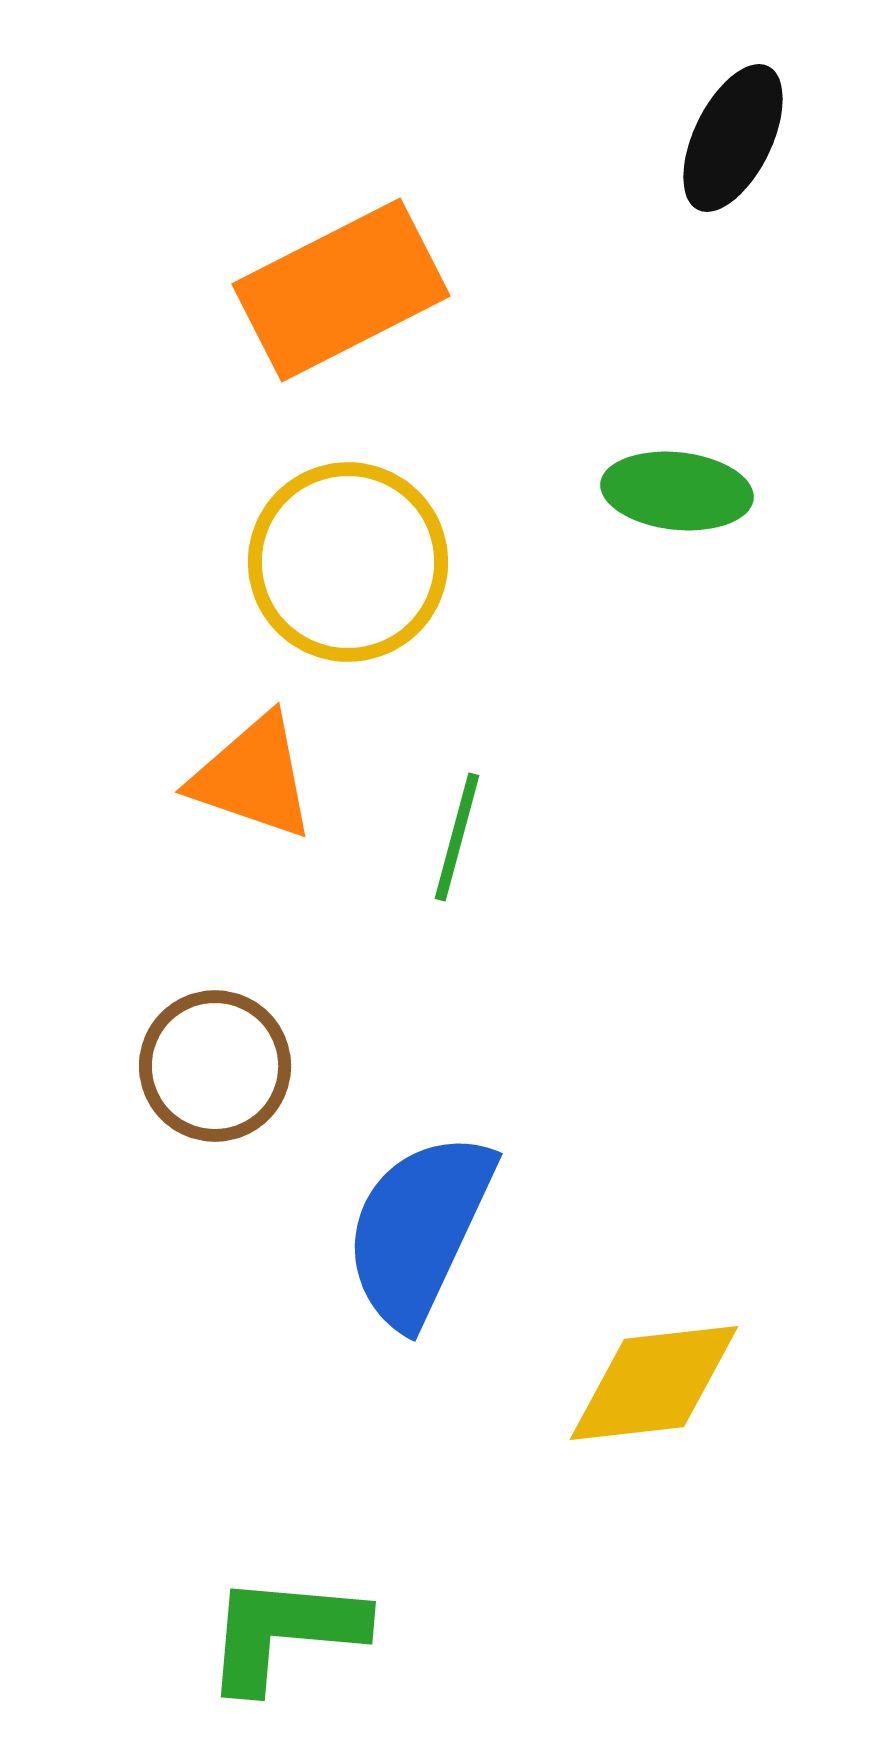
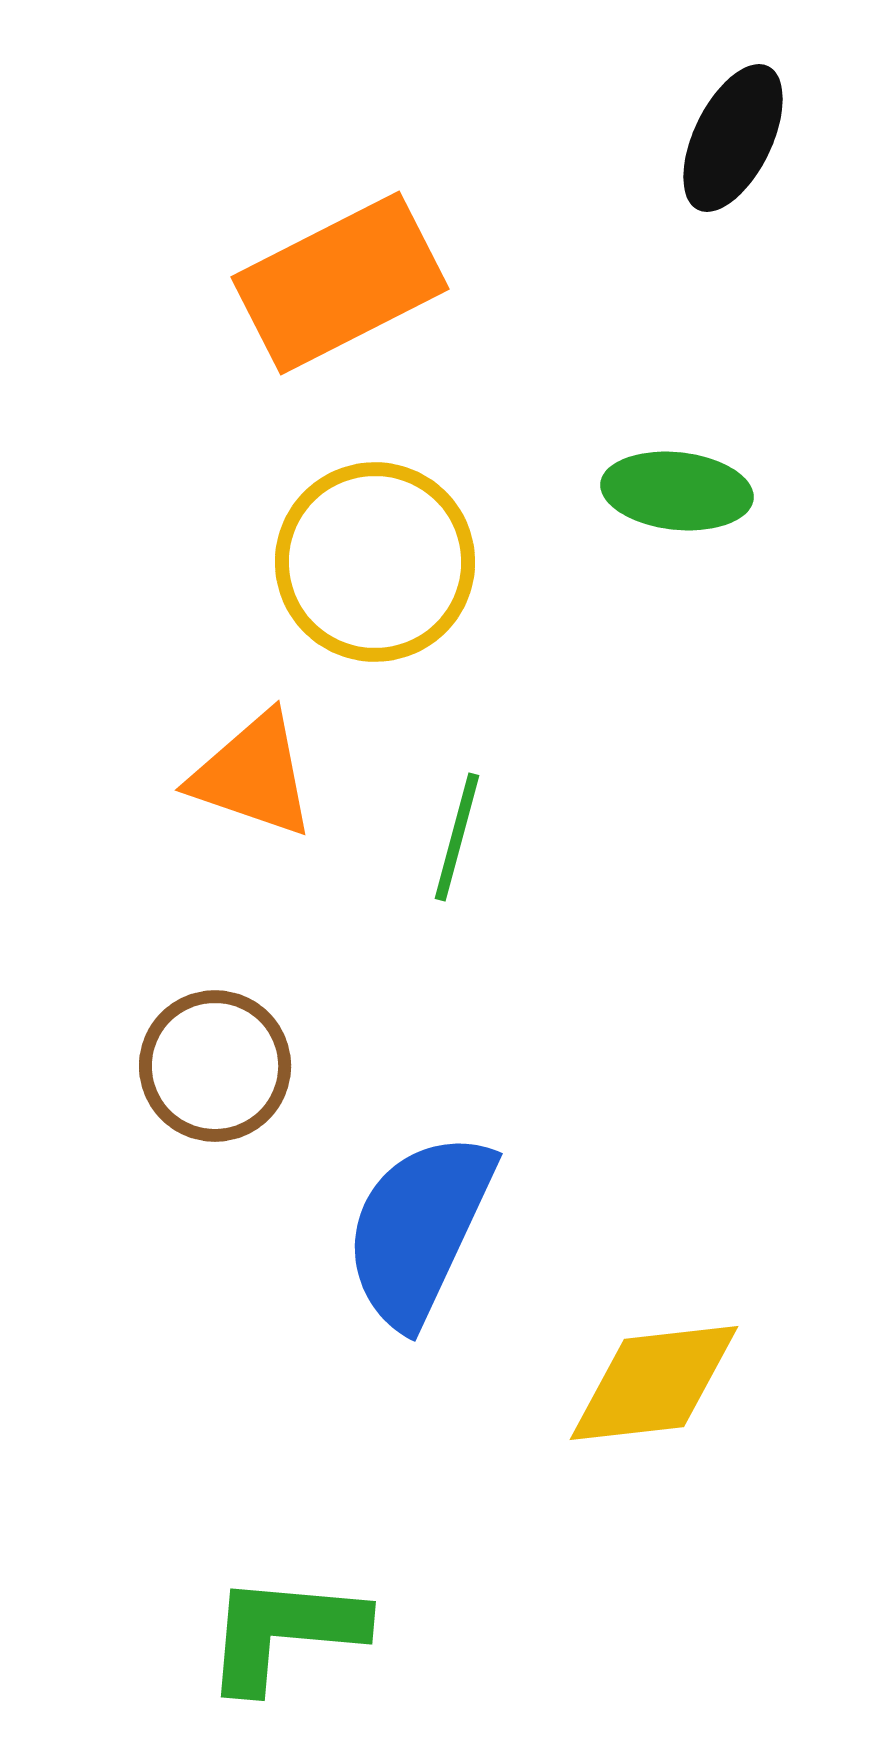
orange rectangle: moved 1 px left, 7 px up
yellow circle: moved 27 px right
orange triangle: moved 2 px up
